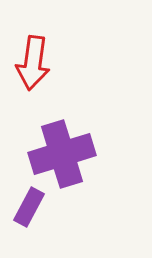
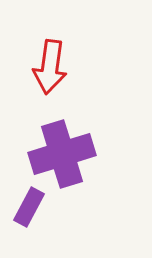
red arrow: moved 17 px right, 4 px down
